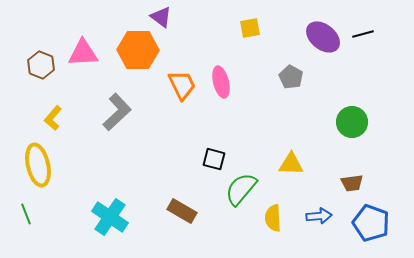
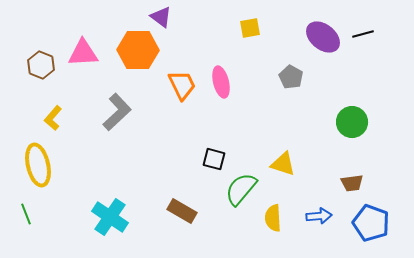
yellow triangle: moved 8 px left; rotated 16 degrees clockwise
